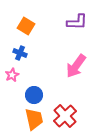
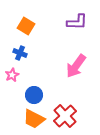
orange trapezoid: rotated 130 degrees clockwise
